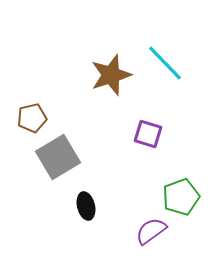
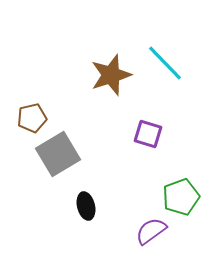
gray square: moved 3 px up
